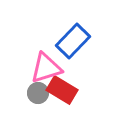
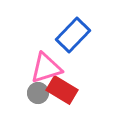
blue rectangle: moved 6 px up
